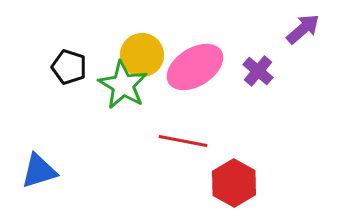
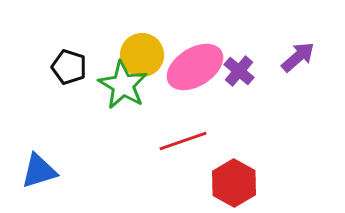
purple arrow: moved 5 px left, 28 px down
purple cross: moved 19 px left
red line: rotated 30 degrees counterclockwise
